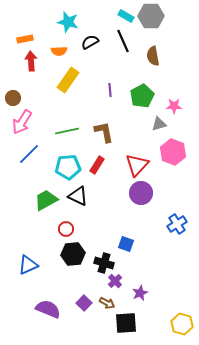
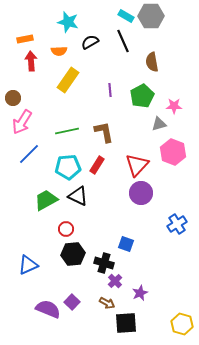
brown semicircle: moved 1 px left, 6 px down
purple square: moved 12 px left, 1 px up
